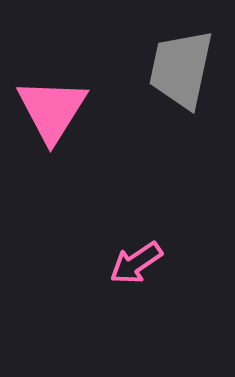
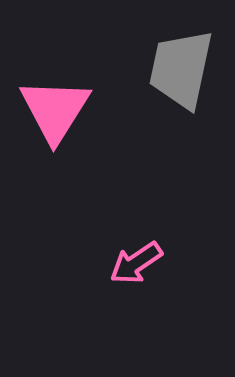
pink triangle: moved 3 px right
